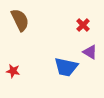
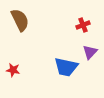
red cross: rotated 24 degrees clockwise
purple triangle: rotated 42 degrees clockwise
red star: moved 1 px up
